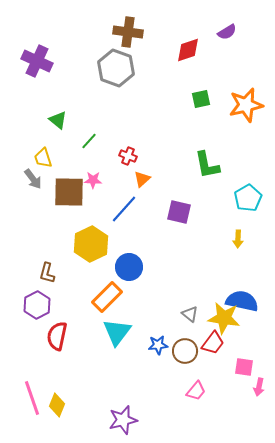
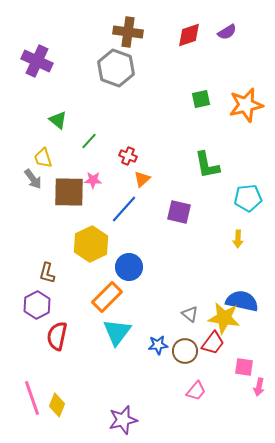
red diamond: moved 1 px right, 15 px up
cyan pentagon: rotated 24 degrees clockwise
